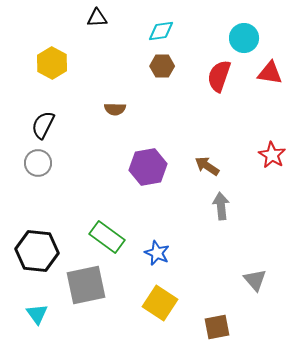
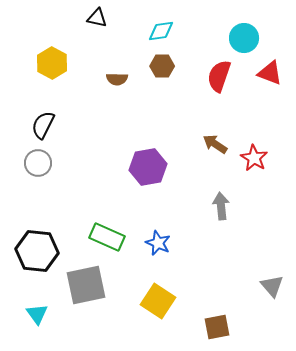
black triangle: rotated 15 degrees clockwise
red triangle: rotated 12 degrees clockwise
brown semicircle: moved 2 px right, 30 px up
red star: moved 18 px left, 3 px down
brown arrow: moved 8 px right, 22 px up
green rectangle: rotated 12 degrees counterclockwise
blue star: moved 1 px right, 10 px up
gray triangle: moved 17 px right, 6 px down
yellow square: moved 2 px left, 2 px up
